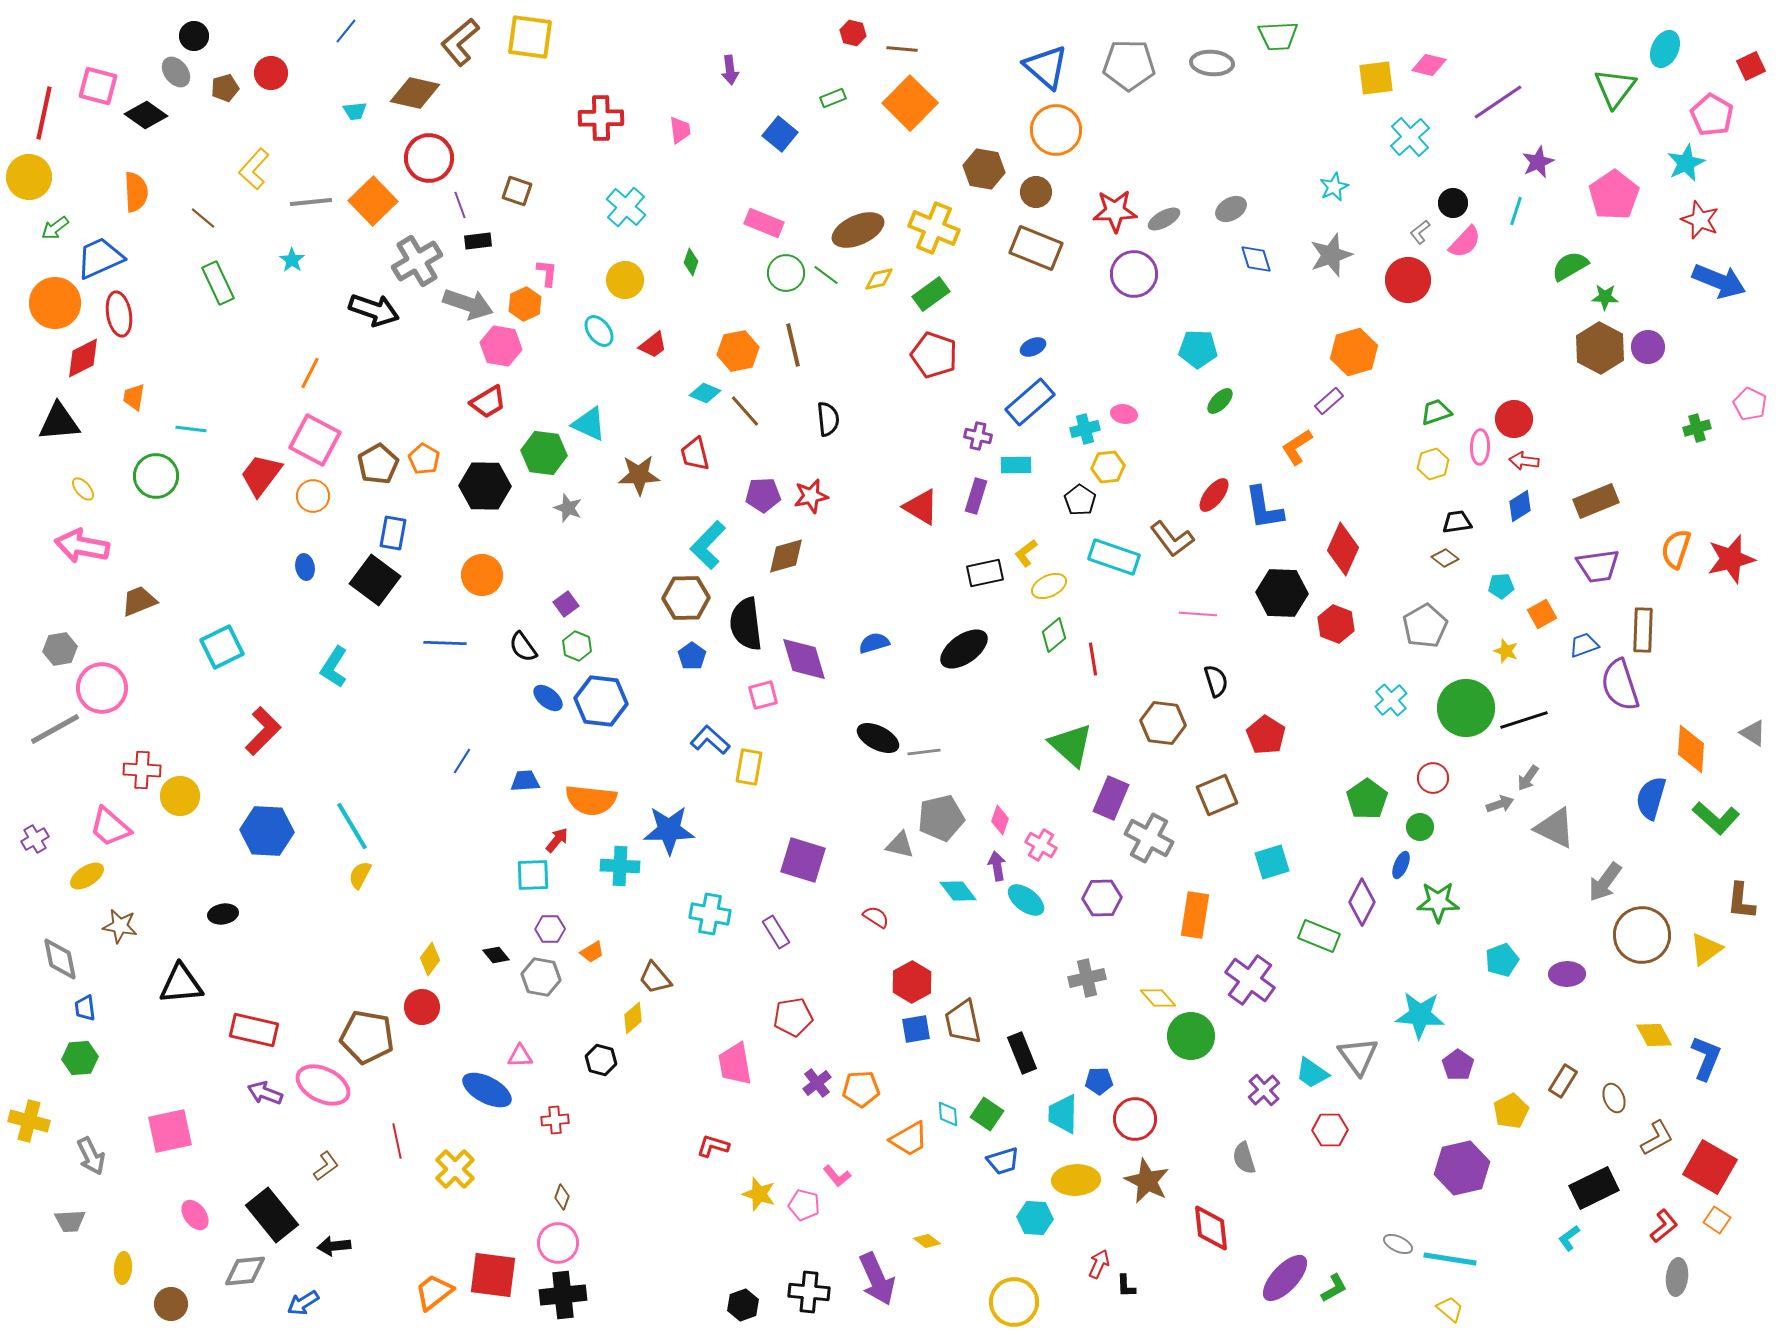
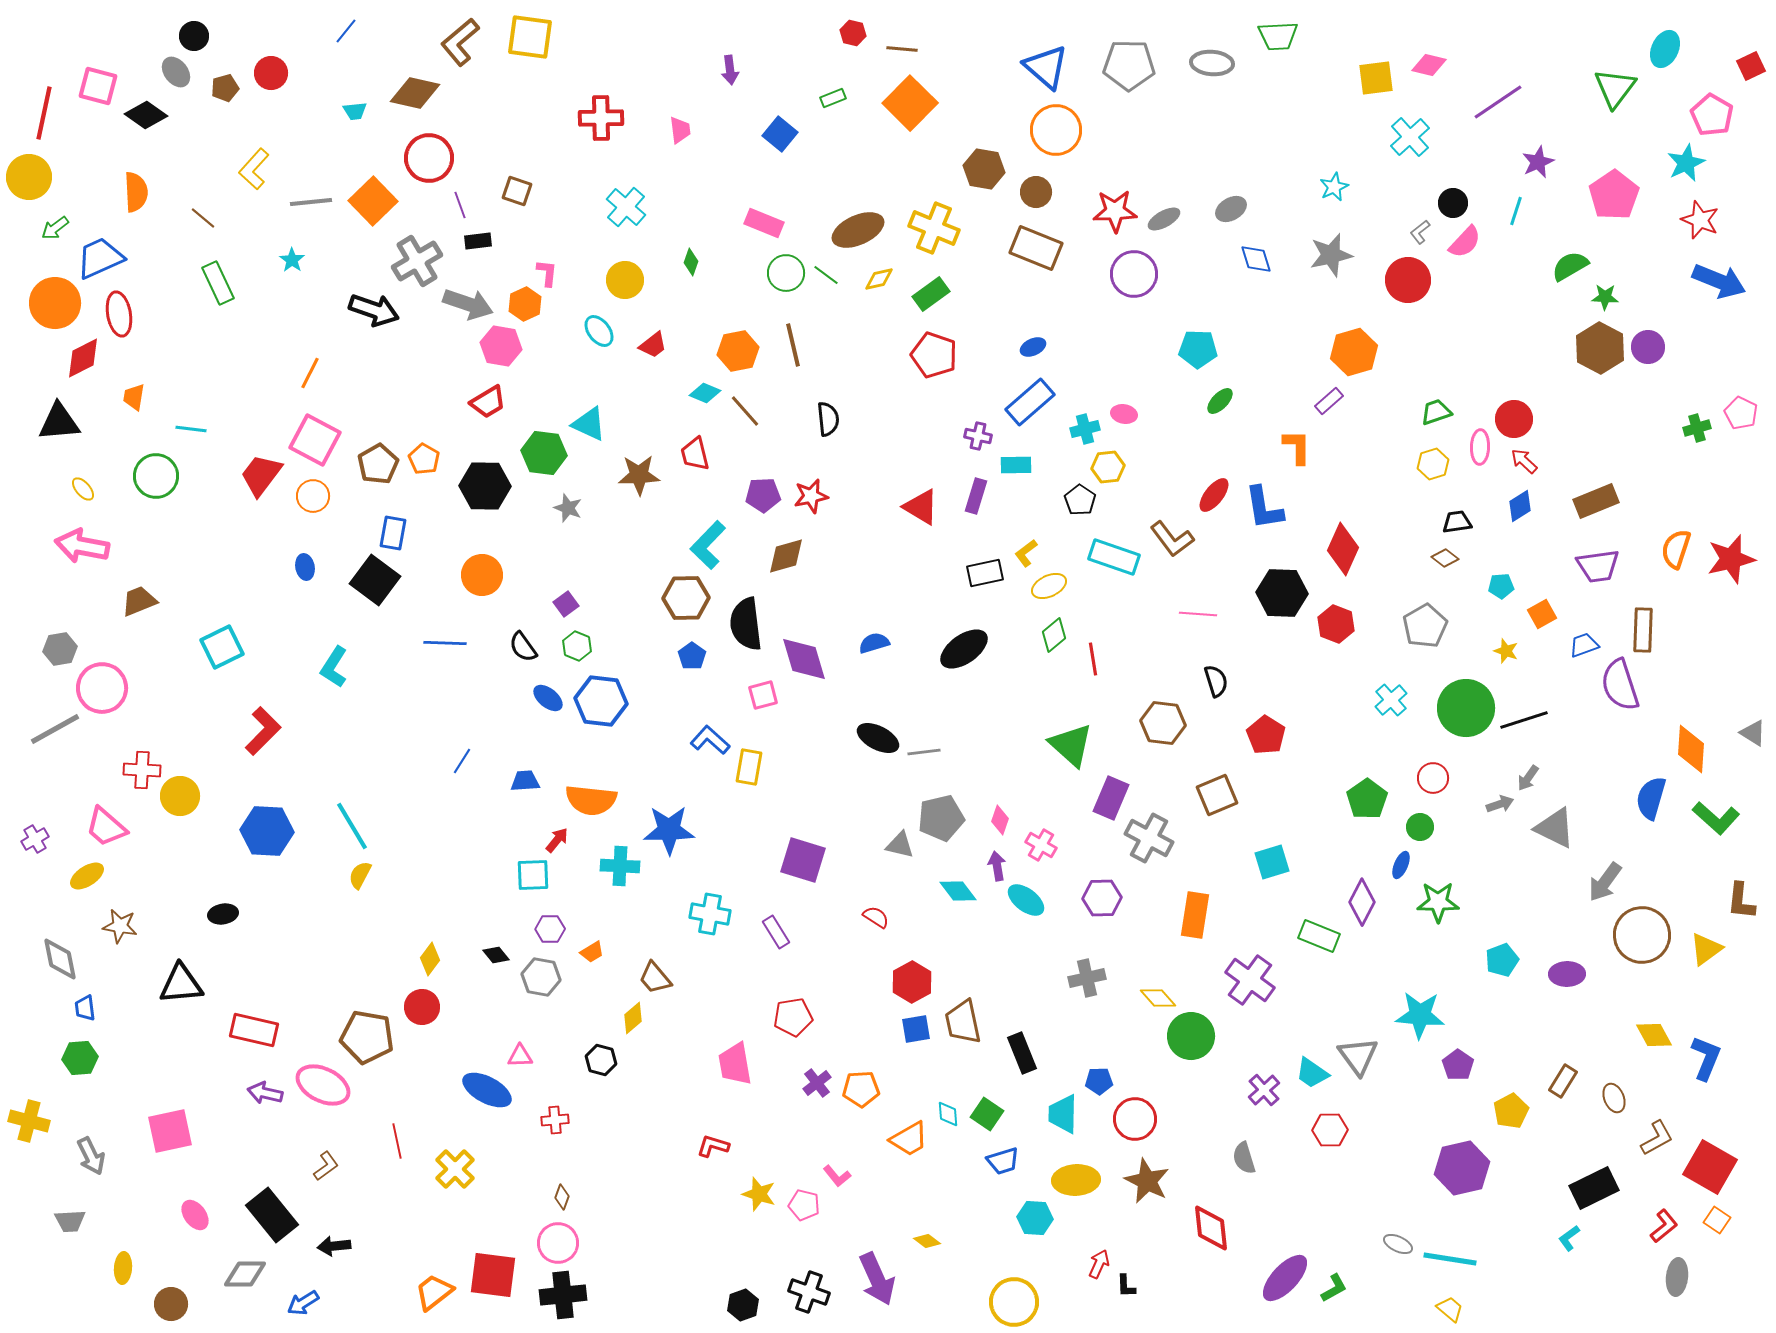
gray star at (1331, 255): rotated 6 degrees clockwise
pink pentagon at (1750, 404): moved 9 px left, 9 px down
orange L-shape at (1297, 447): rotated 123 degrees clockwise
red arrow at (1524, 461): rotated 36 degrees clockwise
pink trapezoid at (110, 827): moved 4 px left
purple arrow at (265, 1093): rotated 8 degrees counterclockwise
gray diamond at (245, 1271): moved 3 px down; rotated 6 degrees clockwise
black cross at (809, 1292): rotated 15 degrees clockwise
